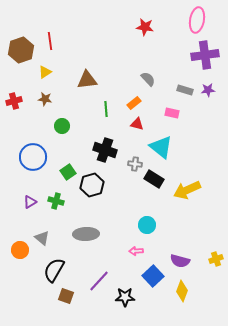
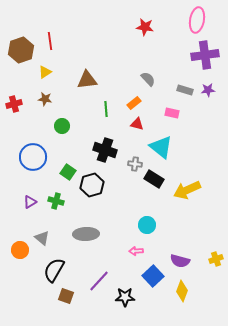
red cross: moved 3 px down
green square: rotated 21 degrees counterclockwise
